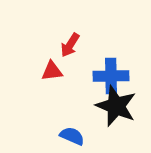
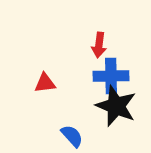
red arrow: moved 29 px right; rotated 25 degrees counterclockwise
red triangle: moved 7 px left, 12 px down
blue semicircle: rotated 25 degrees clockwise
